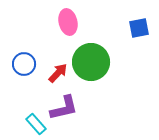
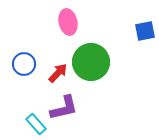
blue square: moved 6 px right, 3 px down
